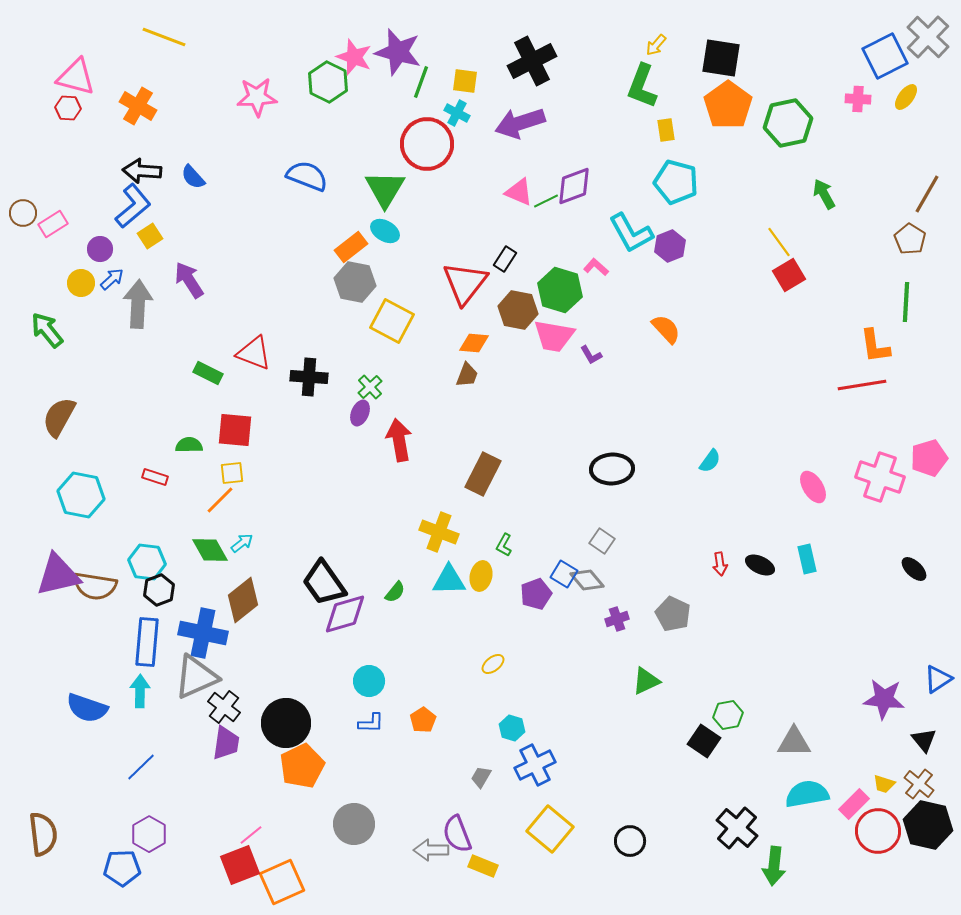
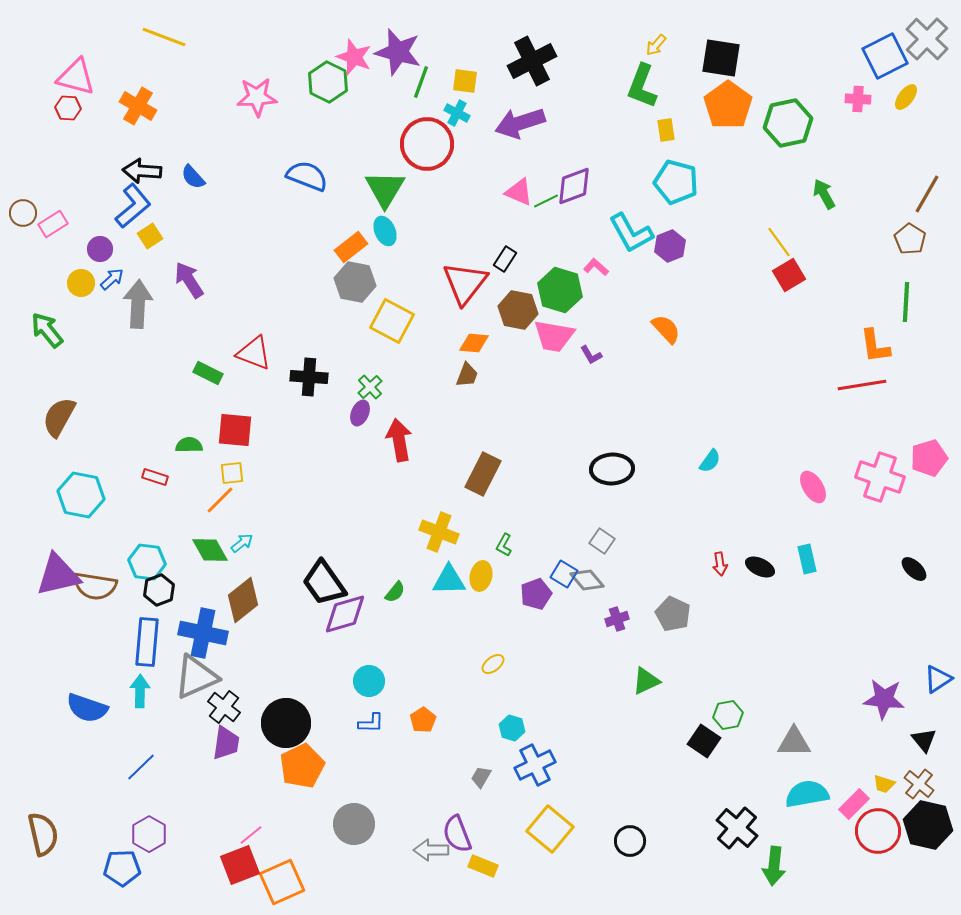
gray cross at (928, 37): moved 1 px left, 2 px down
cyan ellipse at (385, 231): rotated 36 degrees clockwise
black ellipse at (760, 565): moved 2 px down
brown semicircle at (43, 834): rotated 6 degrees counterclockwise
